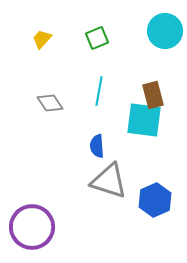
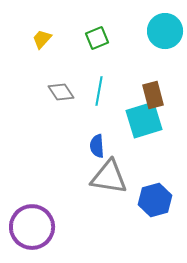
gray diamond: moved 11 px right, 11 px up
cyan square: rotated 24 degrees counterclockwise
gray triangle: moved 4 px up; rotated 9 degrees counterclockwise
blue hexagon: rotated 8 degrees clockwise
